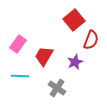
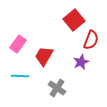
purple star: moved 6 px right
